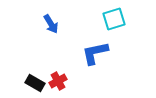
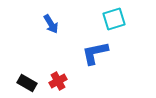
black rectangle: moved 8 px left
